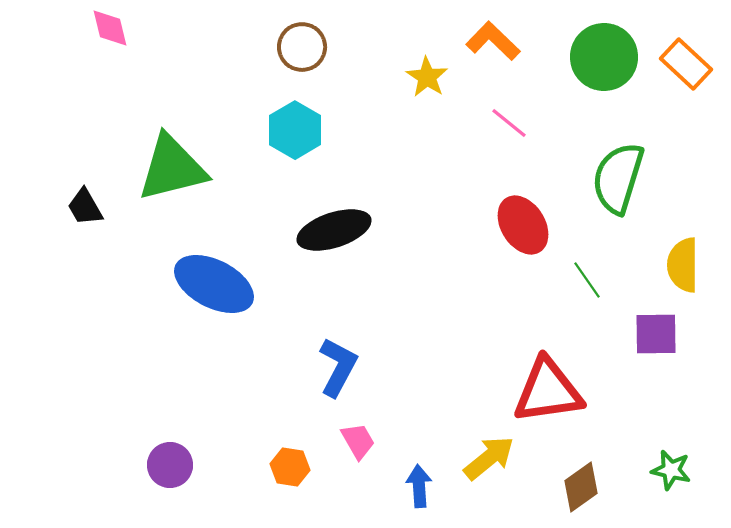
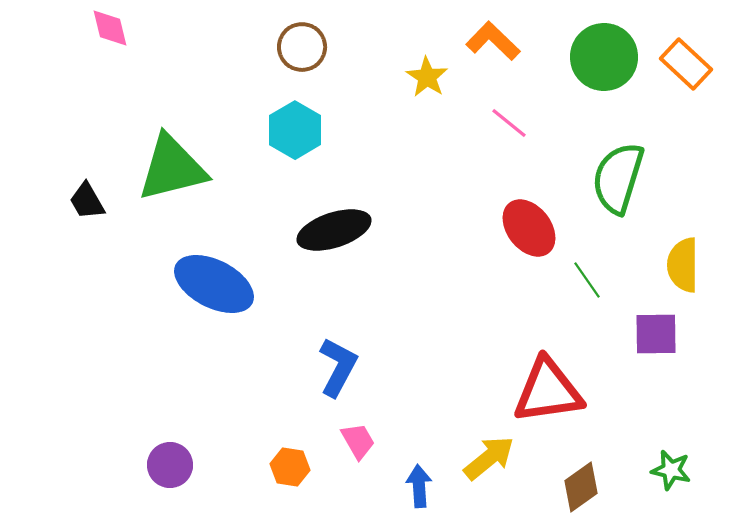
black trapezoid: moved 2 px right, 6 px up
red ellipse: moved 6 px right, 3 px down; rotated 6 degrees counterclockwise
